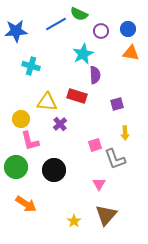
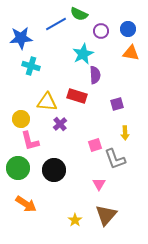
blue star: moved 5 px right, 7 px down
green circle: moved 2 px right, 1 px down
yellow star: moved 1 px right, 1 px up
